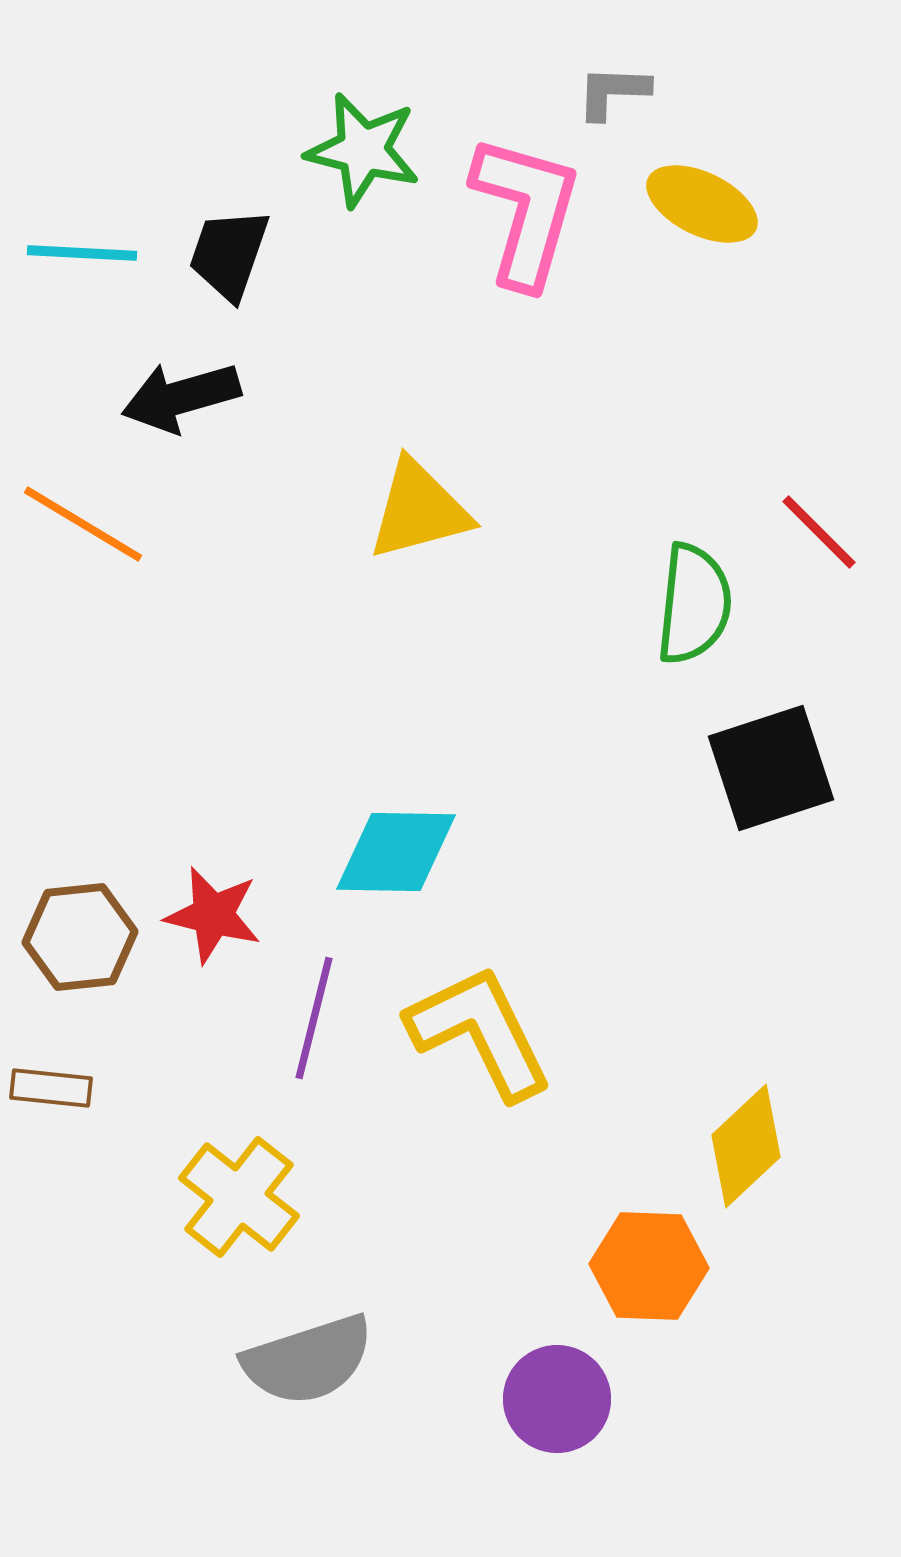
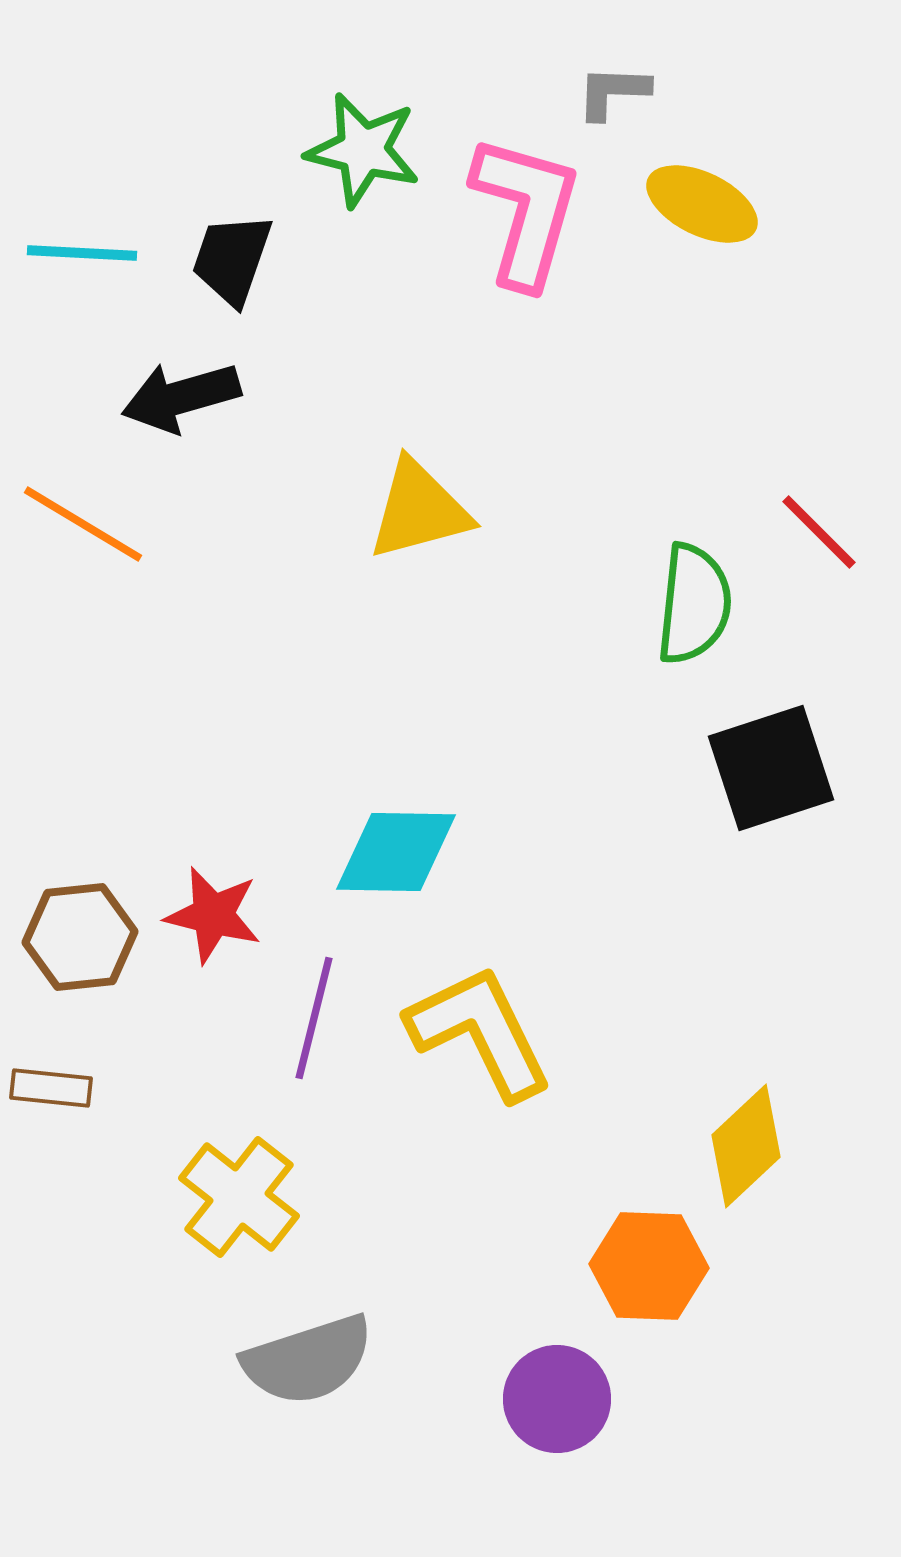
black trapezoid: moved 3 px right, 5 px down
